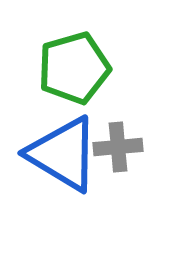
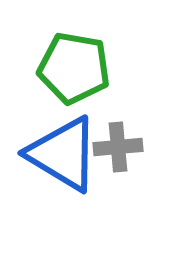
green pentagon: rotated 26 degrees clockwise
